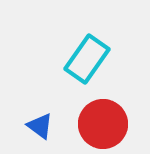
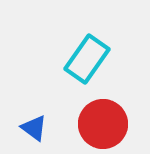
blue triangle: moved 6 px left, 2 px down
